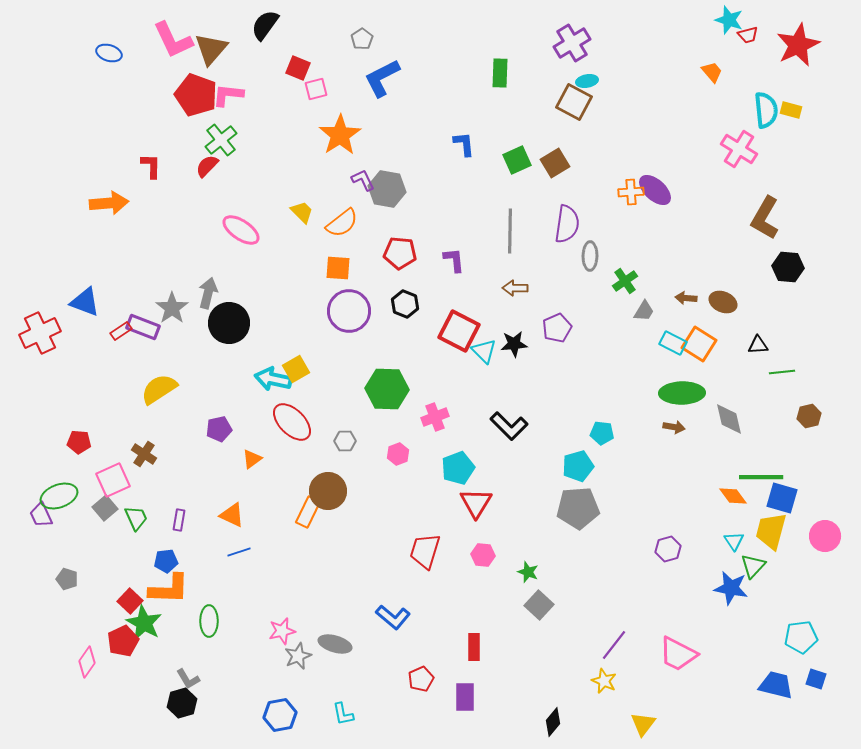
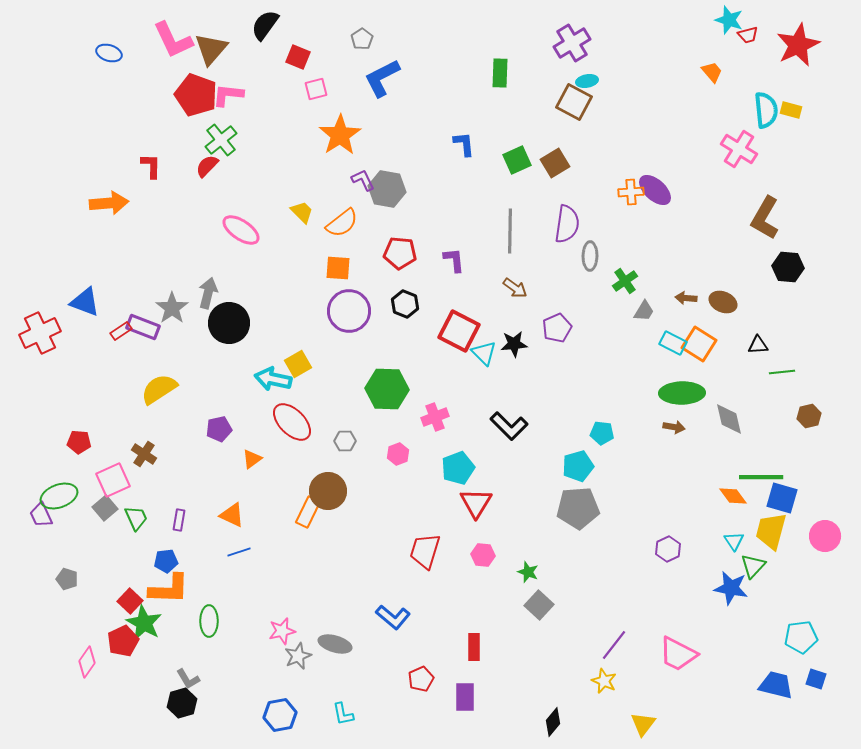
red square at (298, 68): moved 11 px up
brown arrow at (515, 288): rotated 145 degrees counterclockwise
cyan triangle at (484, 351): moved 2 px down
yellow square at (296, 369): moved 2 px right, 5 px up
purple hexagon at (668, 549): rotated 10 degrees counterclockwise
